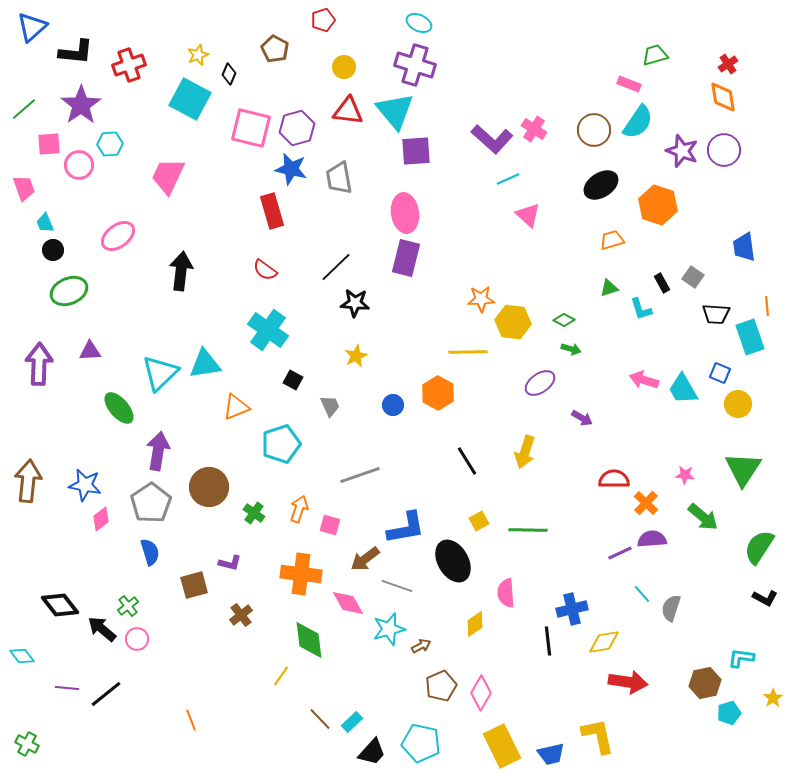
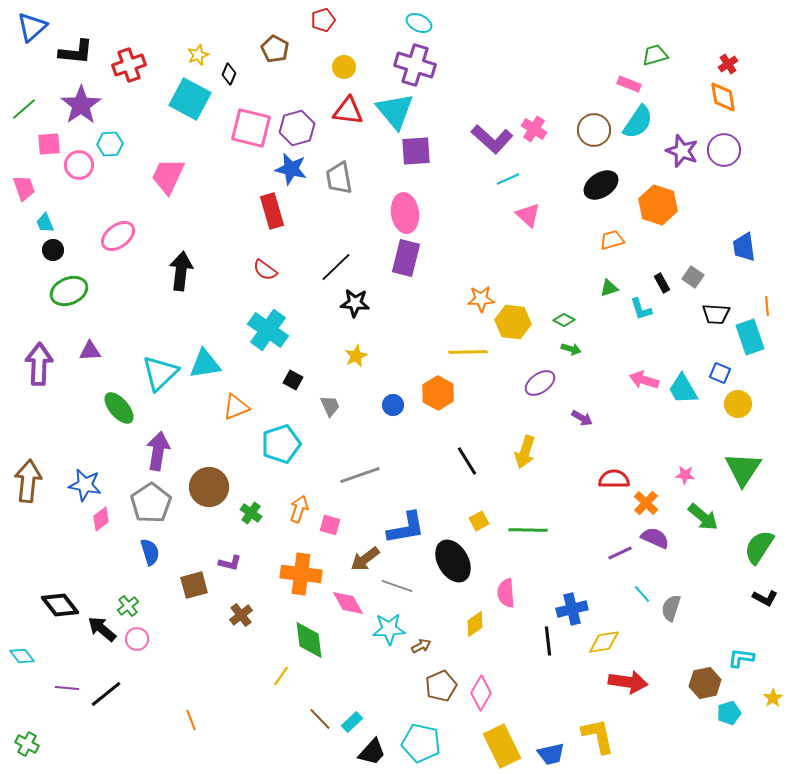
green cross at (254, 513): moved 3 px left
purple semicircle at (652, 539): moved 3 px right, 1 px up; rotated 28 degrees clockwise
cyan star at (389, 629): rotated 12 degrees clockwise
